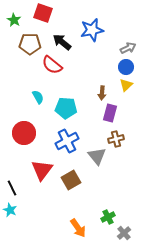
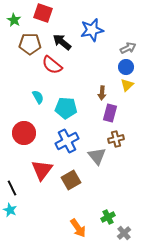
yellow triangle: moved 1 px right
